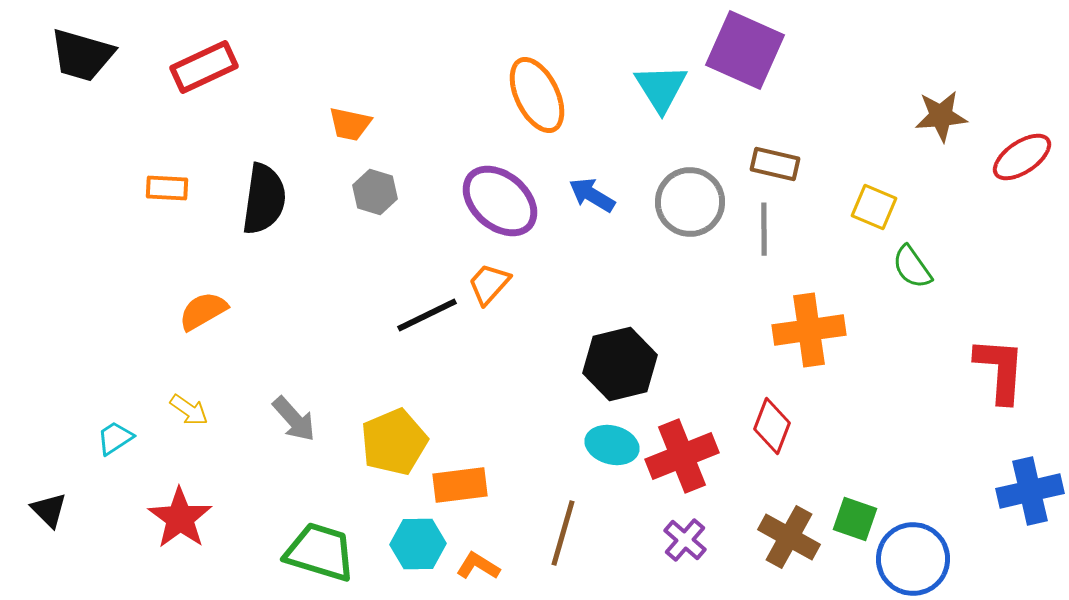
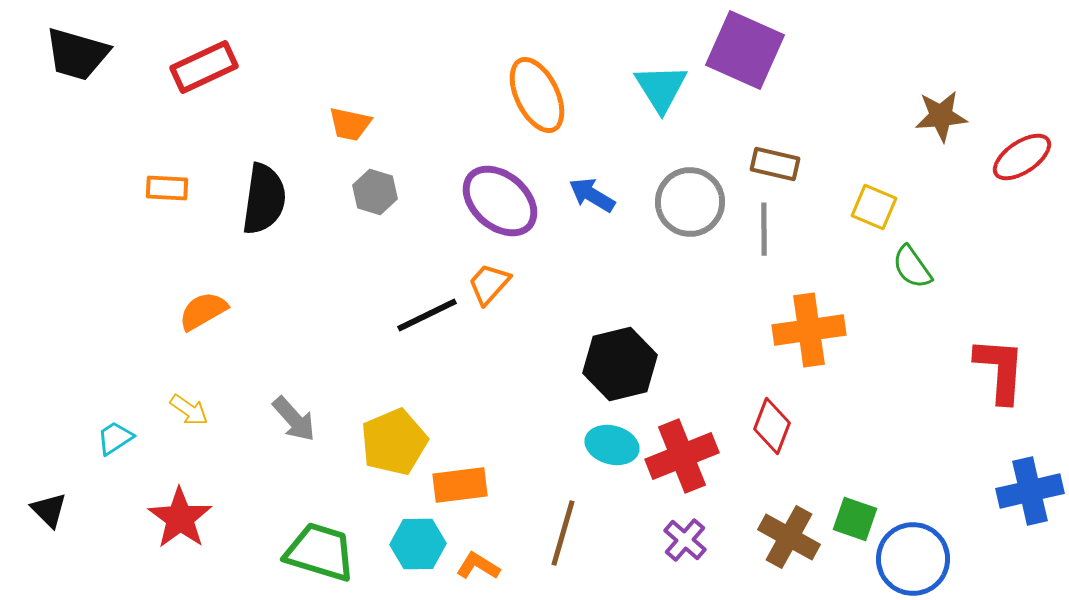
black trapezoid at (82, 55): moved 5 px left, 1 px up
